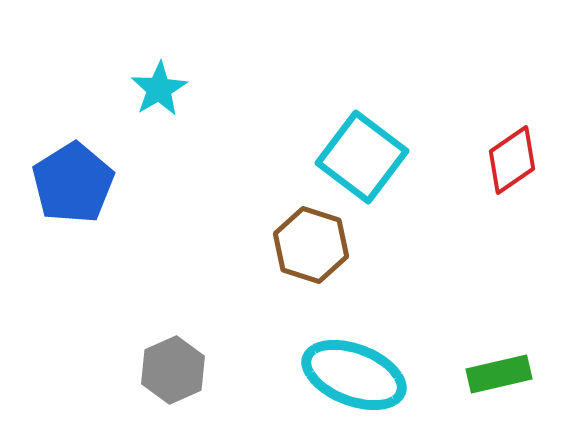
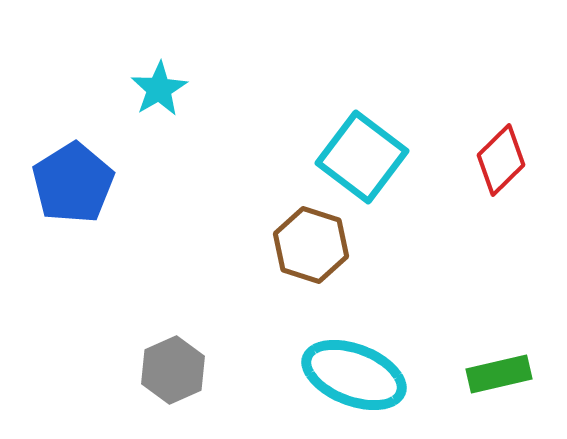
red diamond: moved 11 px left; rotated 10 degrees counterclockwise
